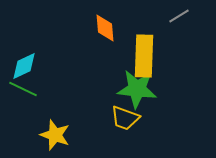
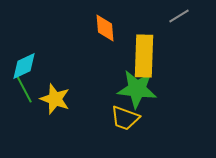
green line: moved 1 px right; rotated 36 degrees clockwise
yellow star: moved 36 px up
